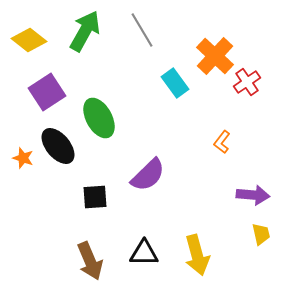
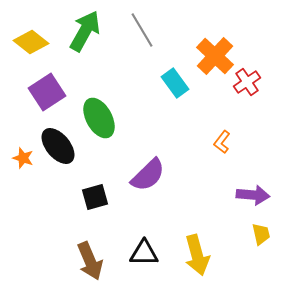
yellow diamond: moved 2 px right, 2 px down
black square: rotated 12 degrees counterclockwise
